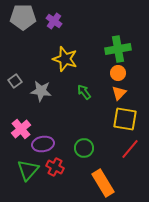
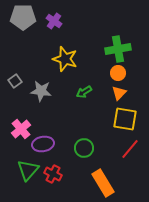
green arrow: rotated 84 degrees counterclockwise
red cross: moved 2 px left, 7 px down
